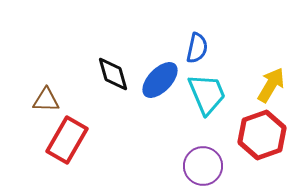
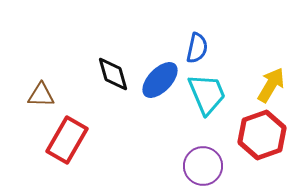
brown triangle: moved 5 px left, 5 px up
